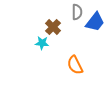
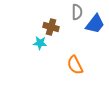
blue trapezoid: moved 2 px down
brown cross: moved 2 px left; rotated 28 degrees counterclockwise
cyan star: moved 2 px left
